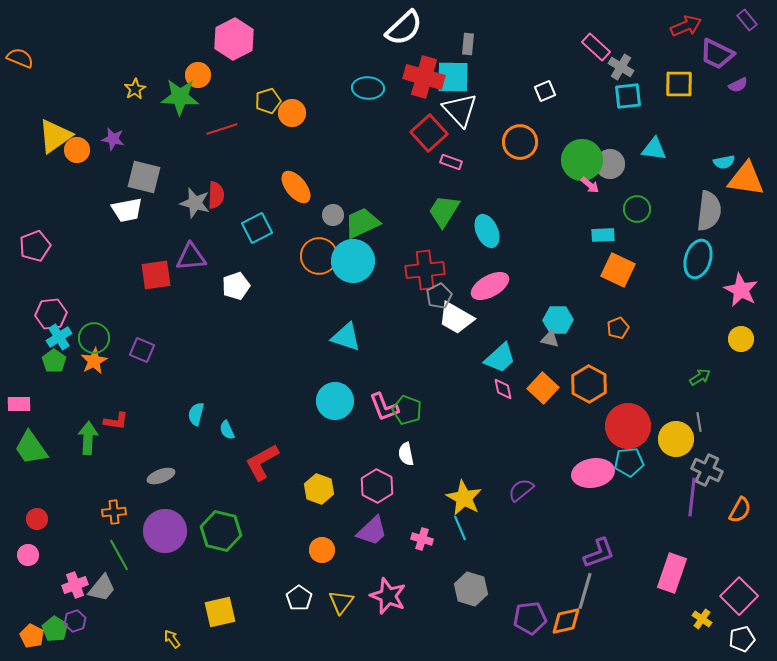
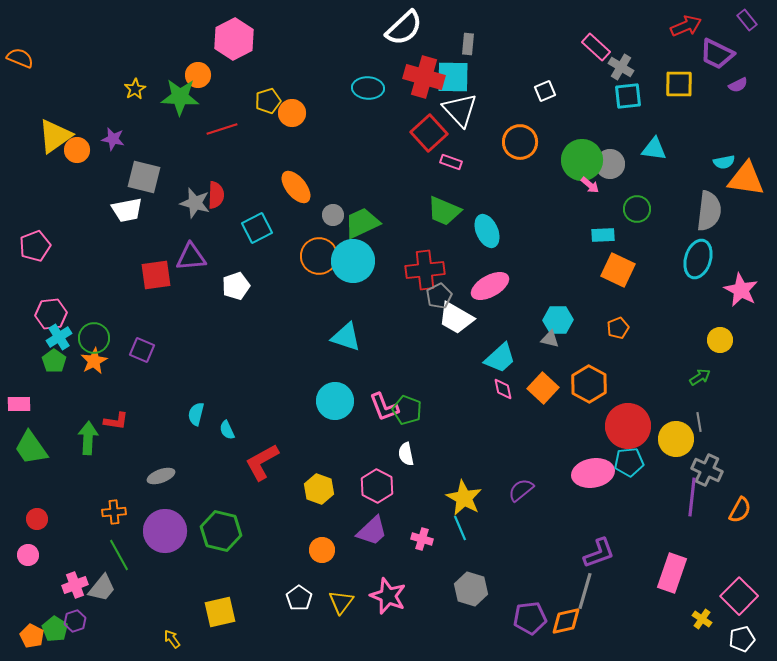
green trapezoid at (444, 211): rotated 99 degrees counterclockwise
yellow circle at (741, 339): moved 21 px left, 1 px down
